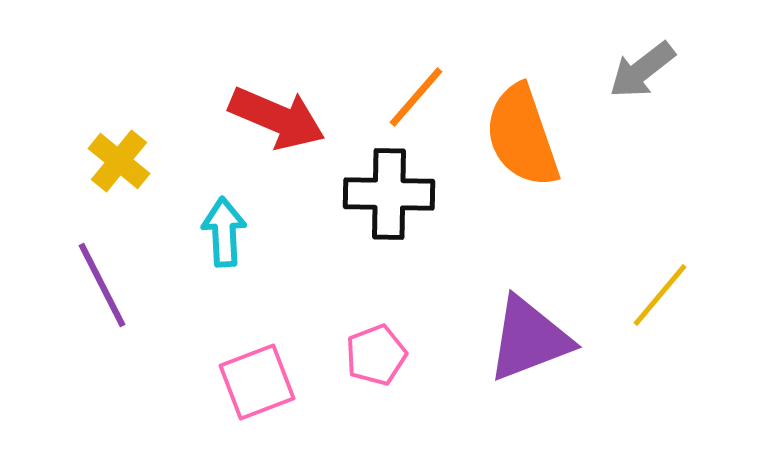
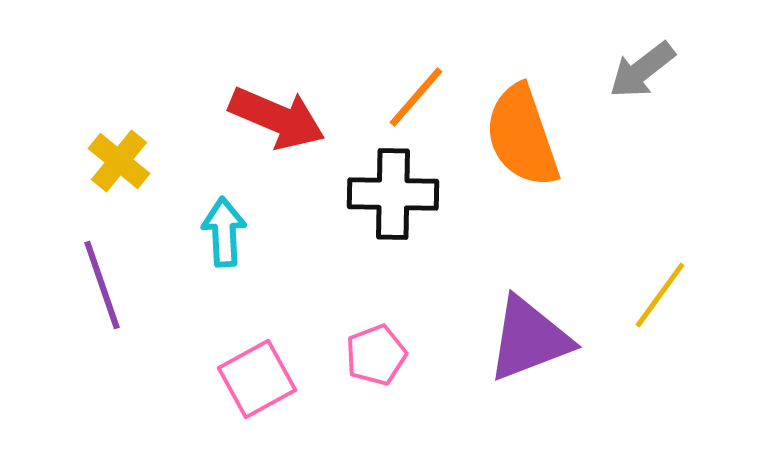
black cross: moved 4 px right
purple line: rotated 8 degrees clockwise
yellow line: rotated 4 degrees counterclockwise
pink square: moved 3 px up; rotated 8 degrees counterclockwise
